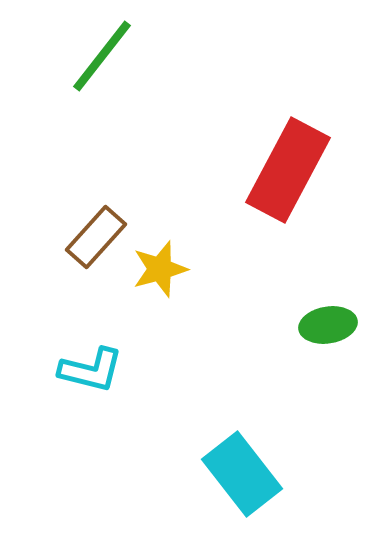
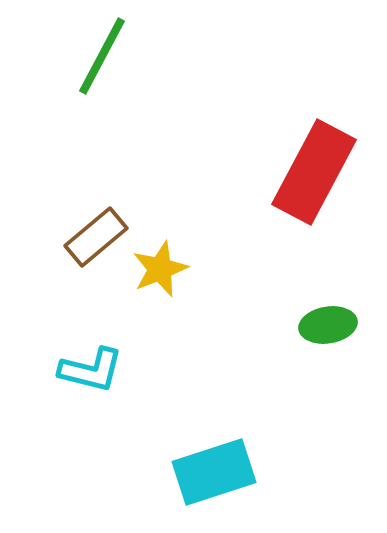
green line: rotated 10 degrees counterclockwise
red rectangle: moved 26 px right, 2 px down
brown rectangle: rotated 8 degrees clockwise
yellow star: rotated 6 degrees counterclockwise
cyan rectangle: moved 28 px left, 2 px up; rotated 70 degrees counterclockwise
